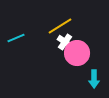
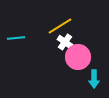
cyan line: rotated 18 degrees clockwise
pink circle: moved 1 px right, 4 px down
